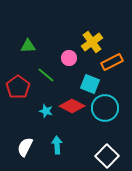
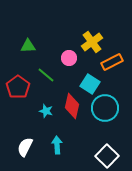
cyan square: rotated 12 degrees clockwise
red diamond: rotated 75 degrees clockwise
